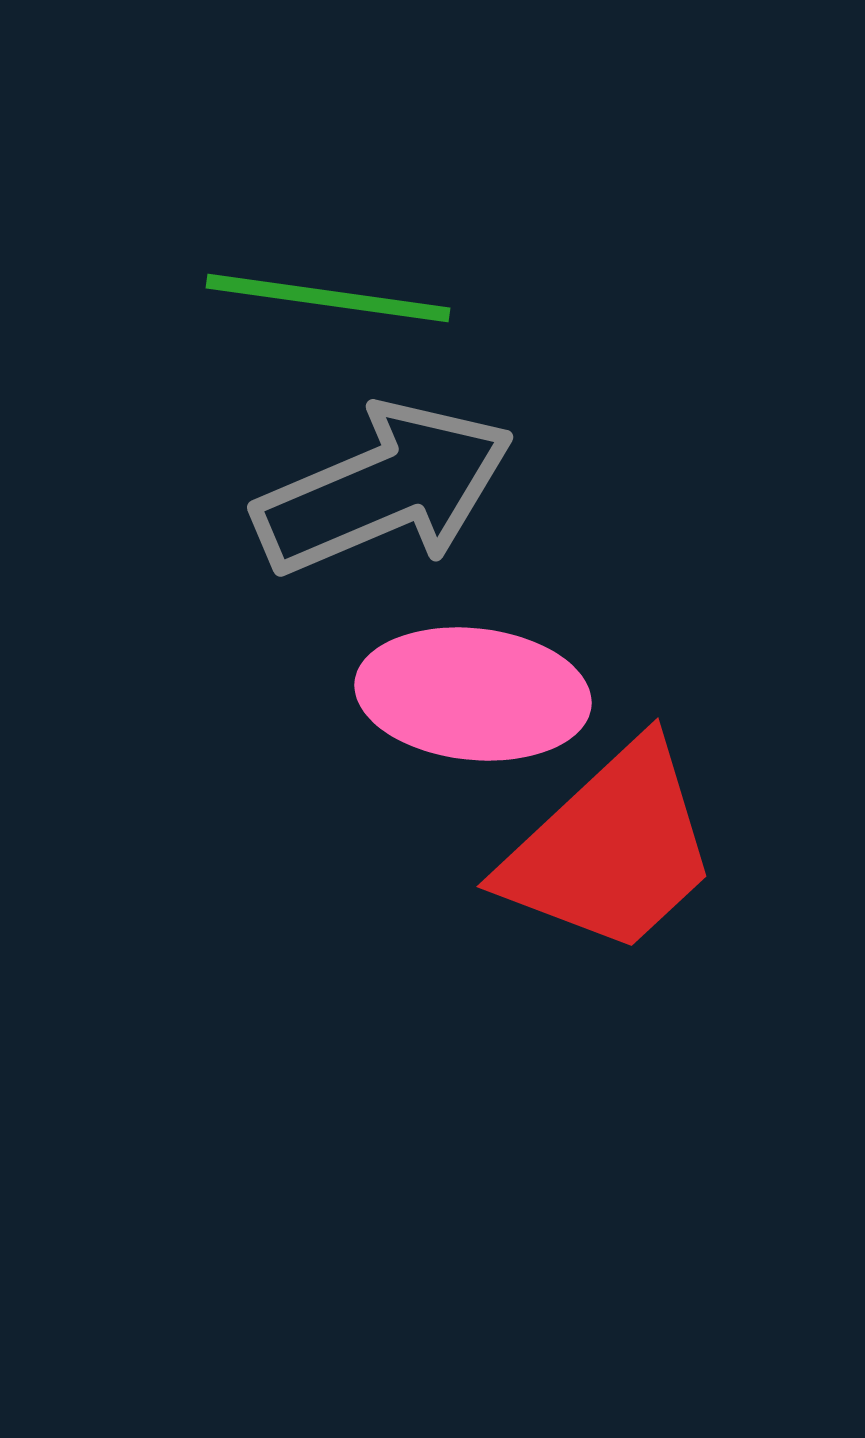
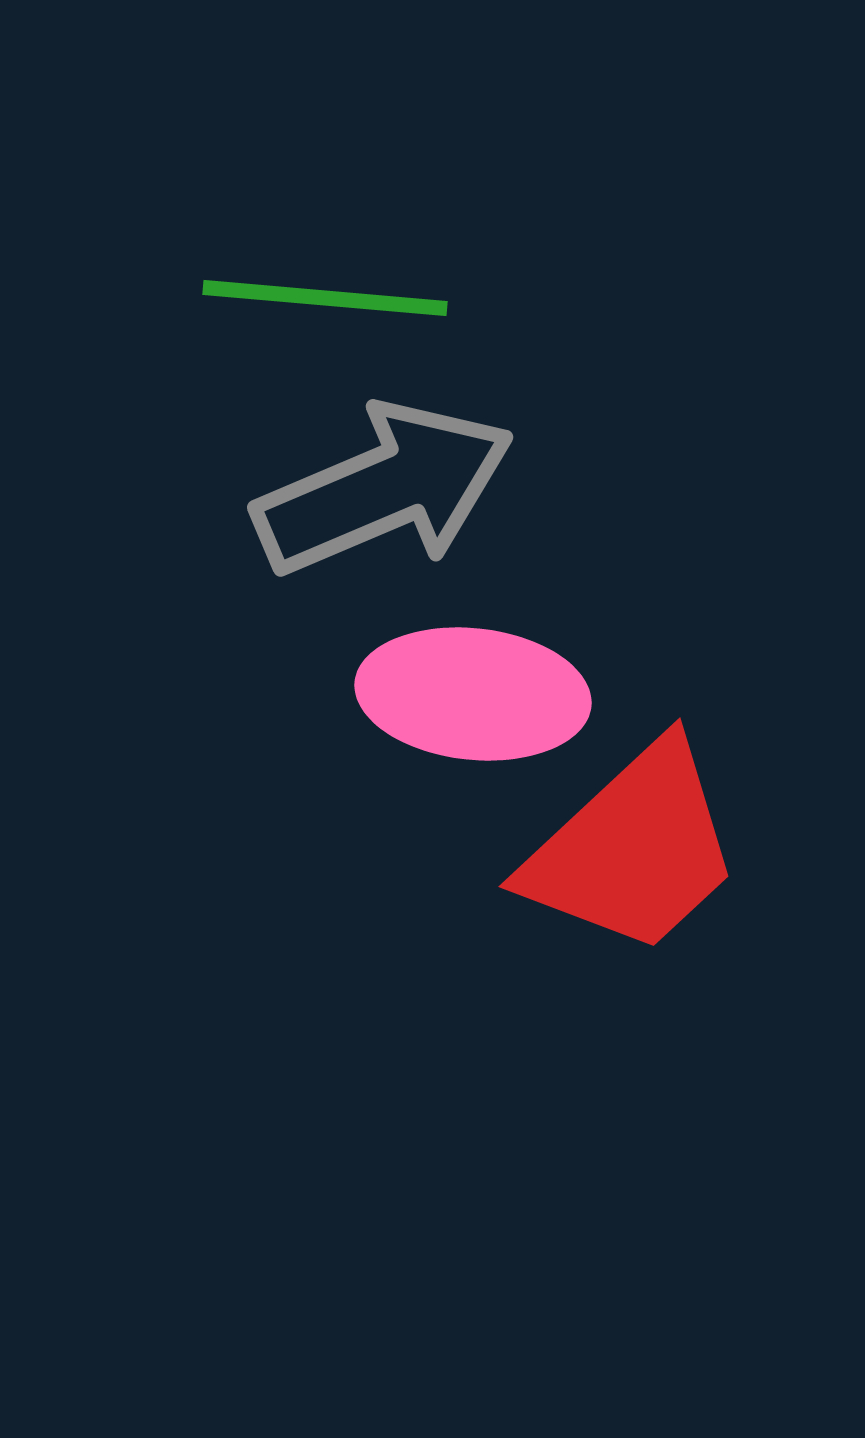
green line: moved 3 px left; rotated 3 degrees counterclockwise
red trapezoid: moved 22 px right
